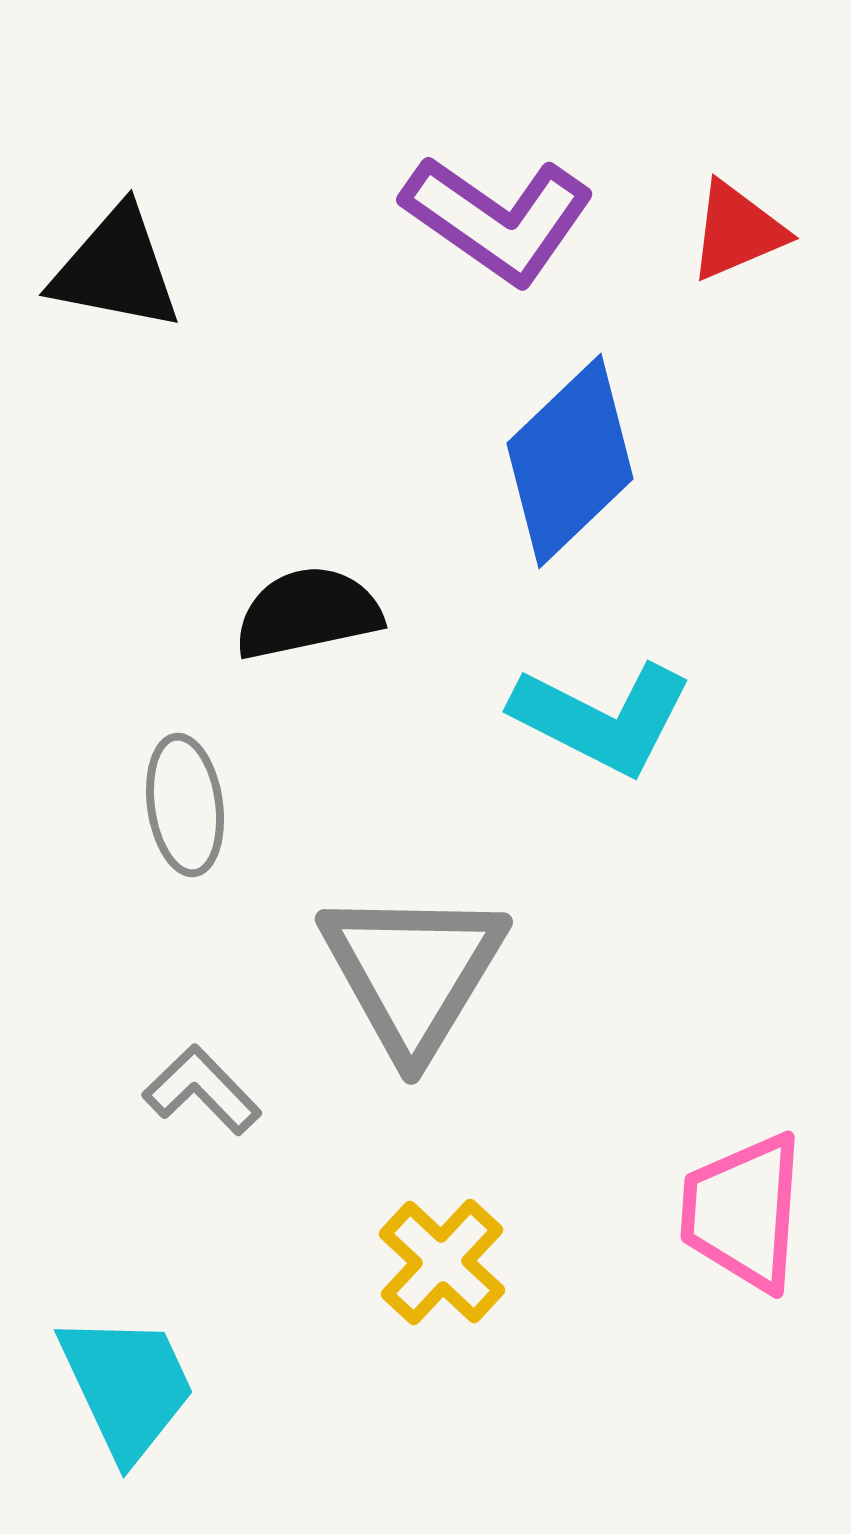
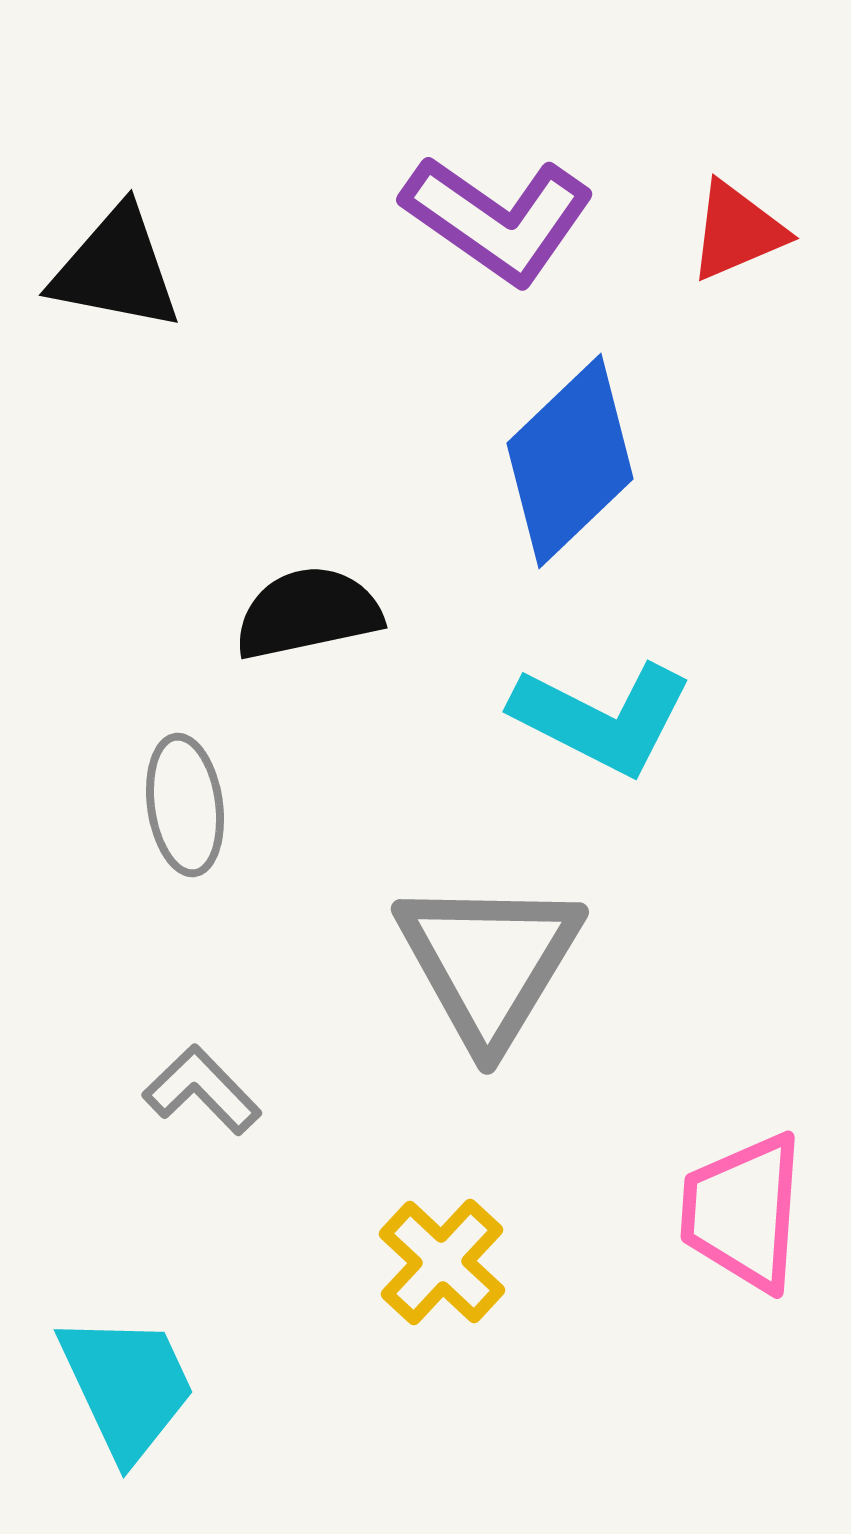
gray triangle: moved 76 px right, 10 px up
